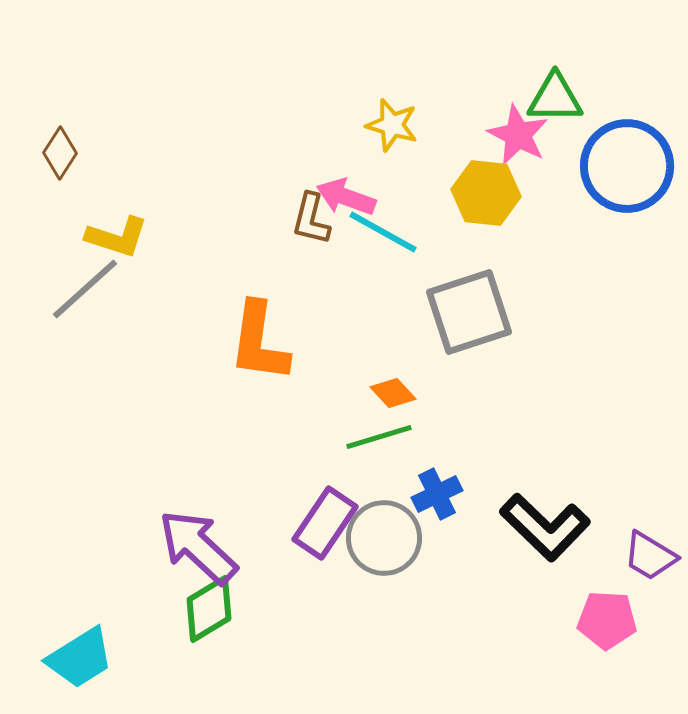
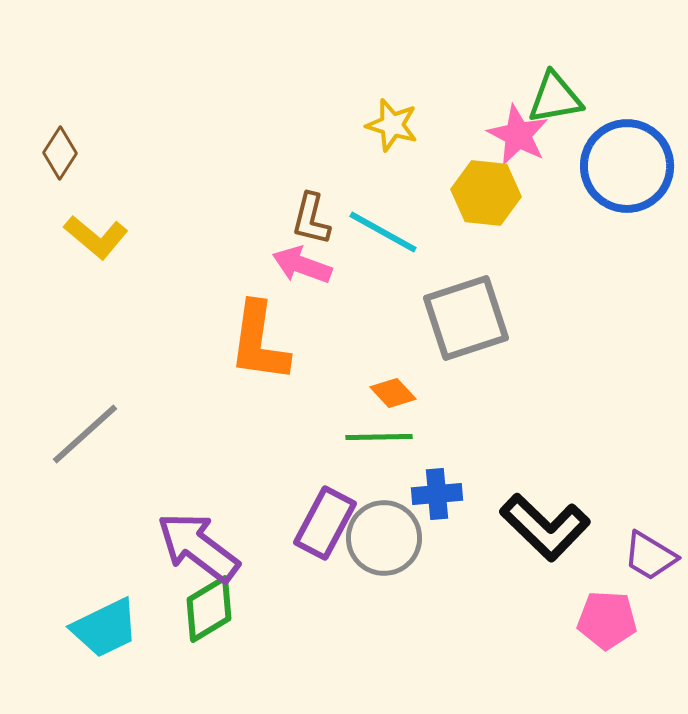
green triangle: rotated 10 degrees counterclockwise
pink arrow: moved 44 px left, 68 px down
yellow L-shape: moved 21 px left; rotated 22 degrees clockwise
gray line: moved 145 px down
gray square: moved 3 px left, 6 px down
green line: rotated 16 degrees clockwise
blue cross: rotated 21 degrees clockwise
purple rectangle: rotated 6 degrees counterclockwise
purple arrow: rotated 6 degrees counterclockwise
cyan trapezoid: moved 25 px right, 30 px up; rotated 6 degrees clockwise
